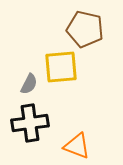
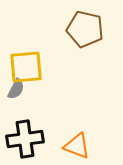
yellow square: moved 35 px left
gray semicircle: moved 13 px left, 5 px down
black cross: moved 5 px left, 16 px down
